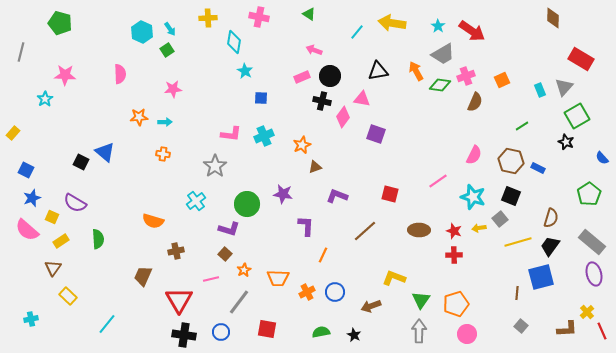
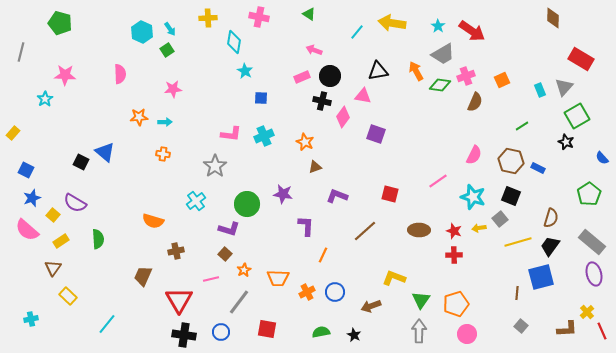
pink triangle at (362, 99): moved 1 px right, 3 px up
orange star at (302, 145): moved 3 px right, 3 px up; rotated 24 degrees counterclockwise
yellow square at (52, 217): moved 1 px right, 2 px up; rotated 16 degrees clockwise
